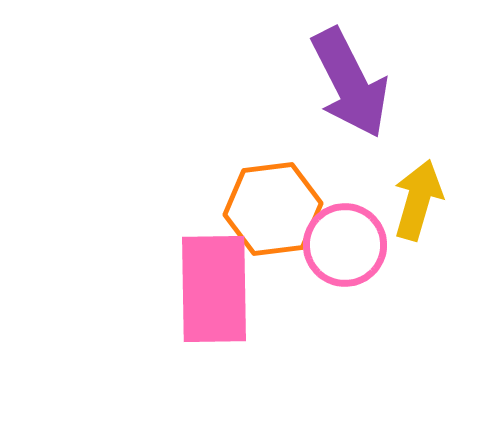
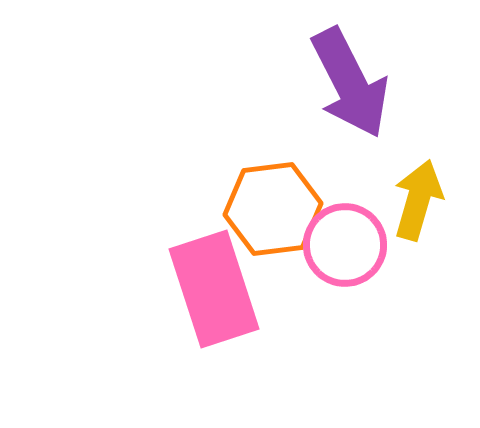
pink rectangle: rotated 17 degrees counterclockwise
